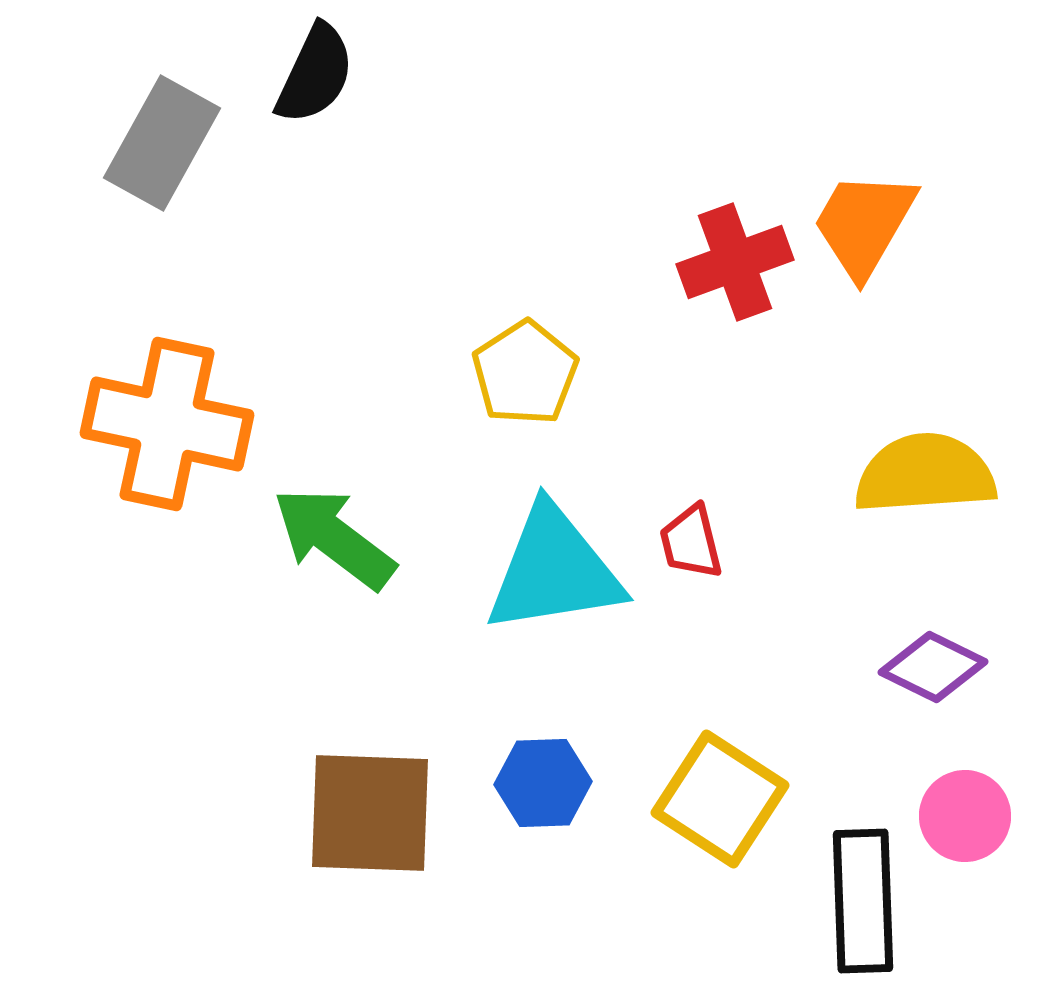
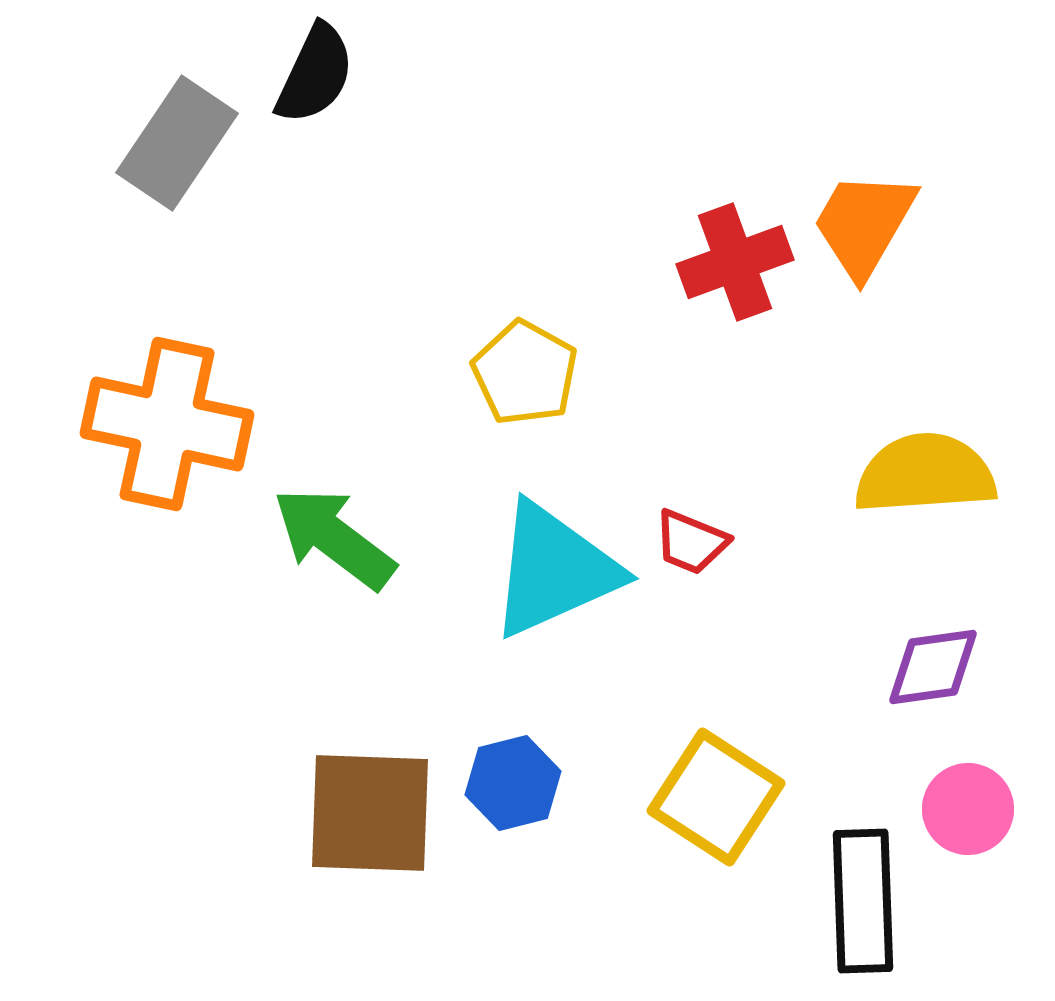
gray rectangle: moved 15 px right; rotated 5 degrees clockwise
yellow pentagon: rotated 10 degrees counterclockwise
red trapezoid: rotated 54 degrees counterclockwise
cyan triangle: rotated 15 degrees counterclockwise
purple diamond: rotated 34 degrees counterclockwise
blue hexagon: moved 30 px left; rotated 12 degrees counterclockwise
yellow square: moved 4 px left, 2 px up
pink circle: moved 3 px right, 7 px up
